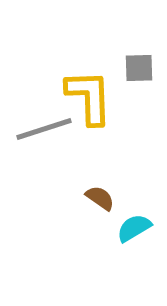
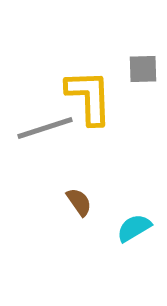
gray square: moved 4 px right, 1 px down
gray line: moved 1 px right, 1 px up
brown semicircle: moved 21 px left, 4 px down; rotated 20 degrees clockwise
